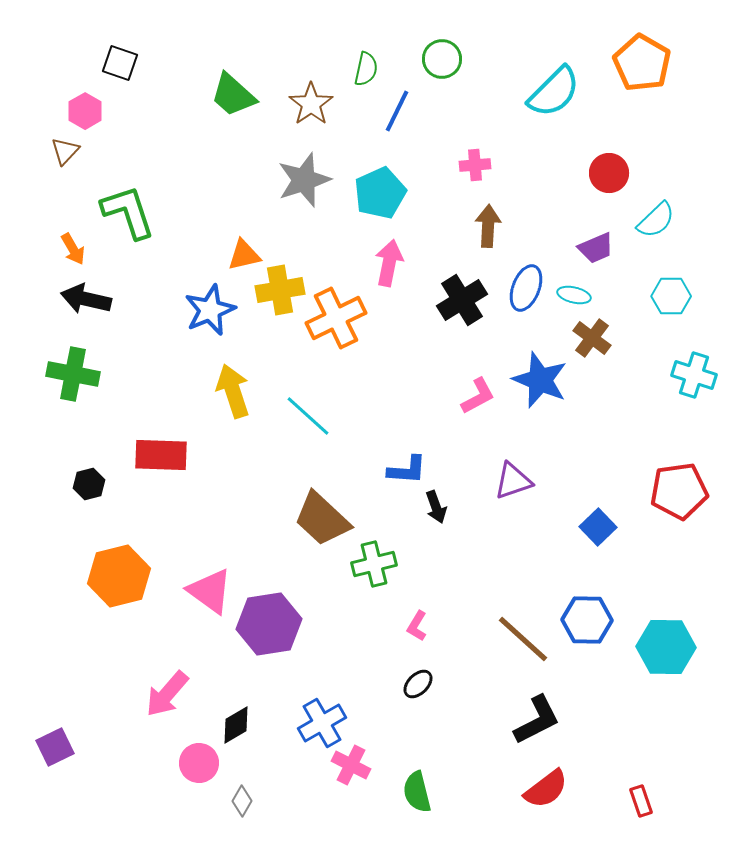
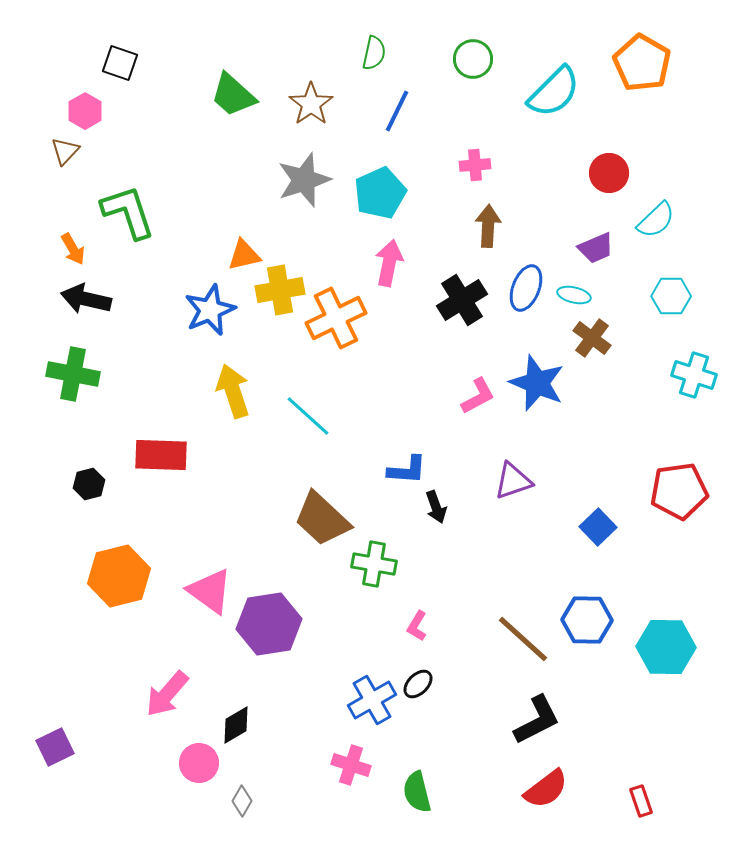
green circle at (442, 59): moved 31 px right
green semicircle at (366, 69): moved 8 px right, 16 px up
blue star at (540, 380): moved 3 px left, 3 px down
green cross at (374, 564): rotated 24 degrees clockwise
blue cross at (322, 723): moved 50 px right, 23 px up
pink cross at (351, 765): rotated 9 degrees counterclockwise
